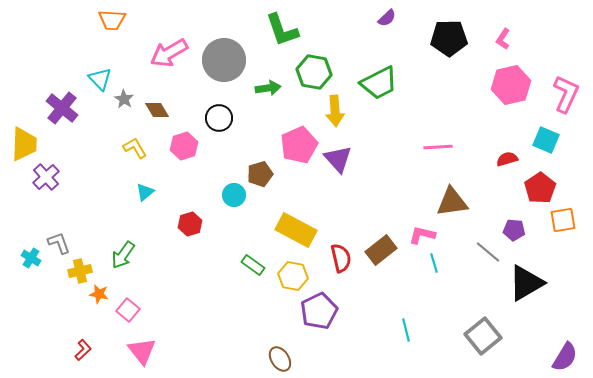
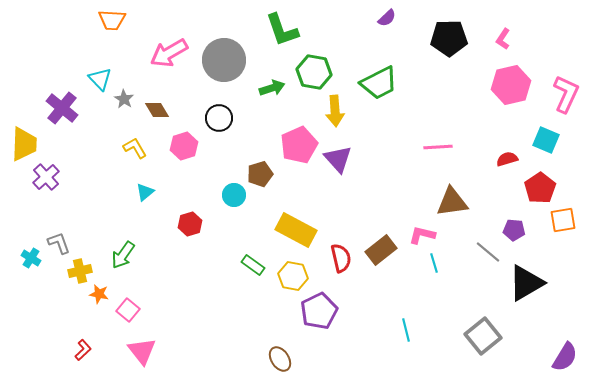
green arrow at (268, 88): moved 4 px right; rotated 10 degrees counterclockwise
